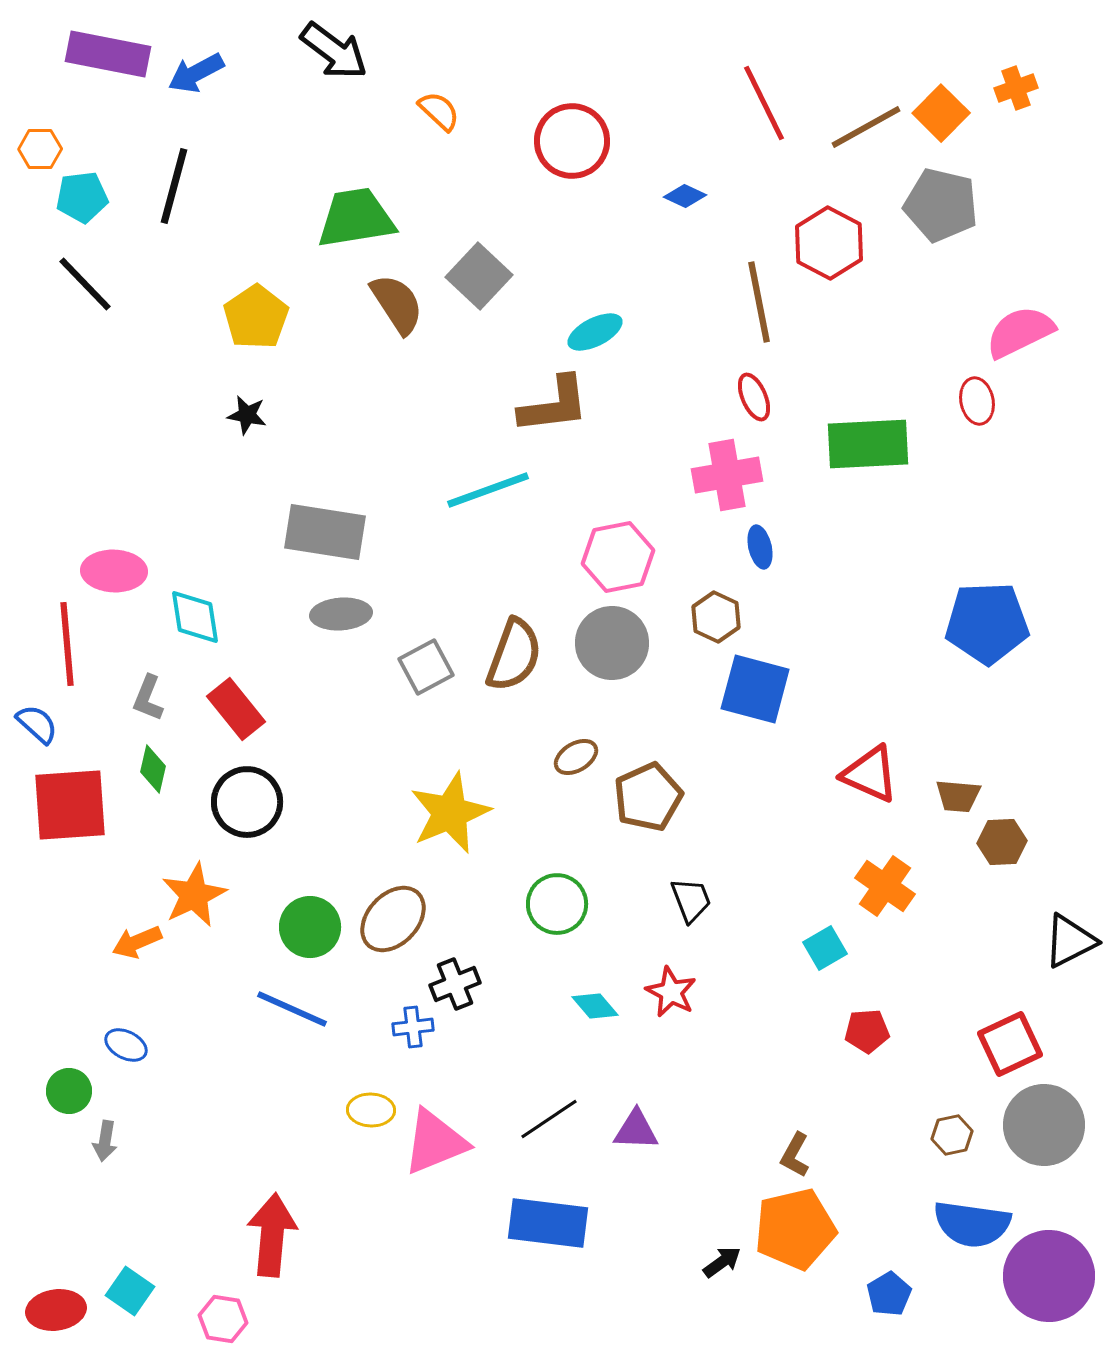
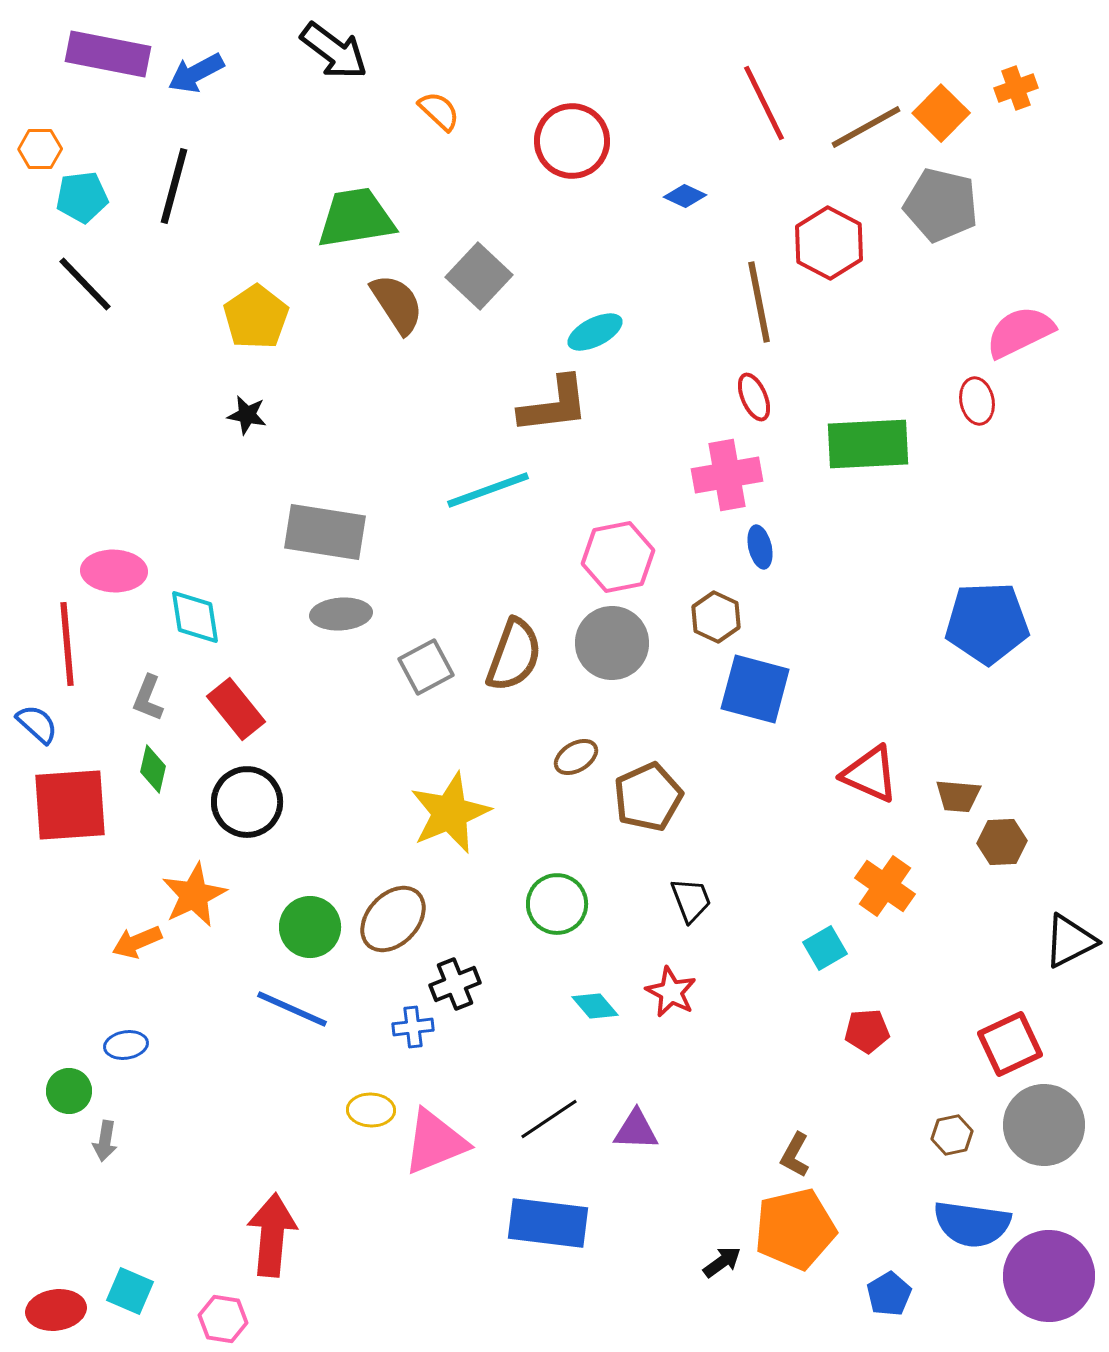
blue ellipse at (126, 1045): rotated 36 degrees counterclockwise
cyan square at (130, 1291): rotated 12 degrees counterclockwise
